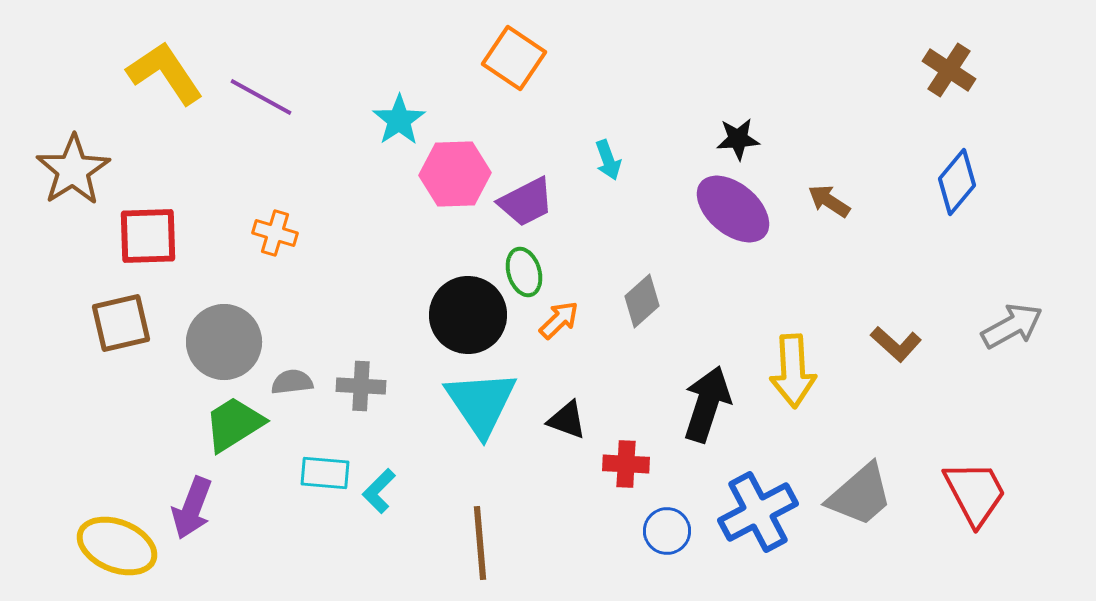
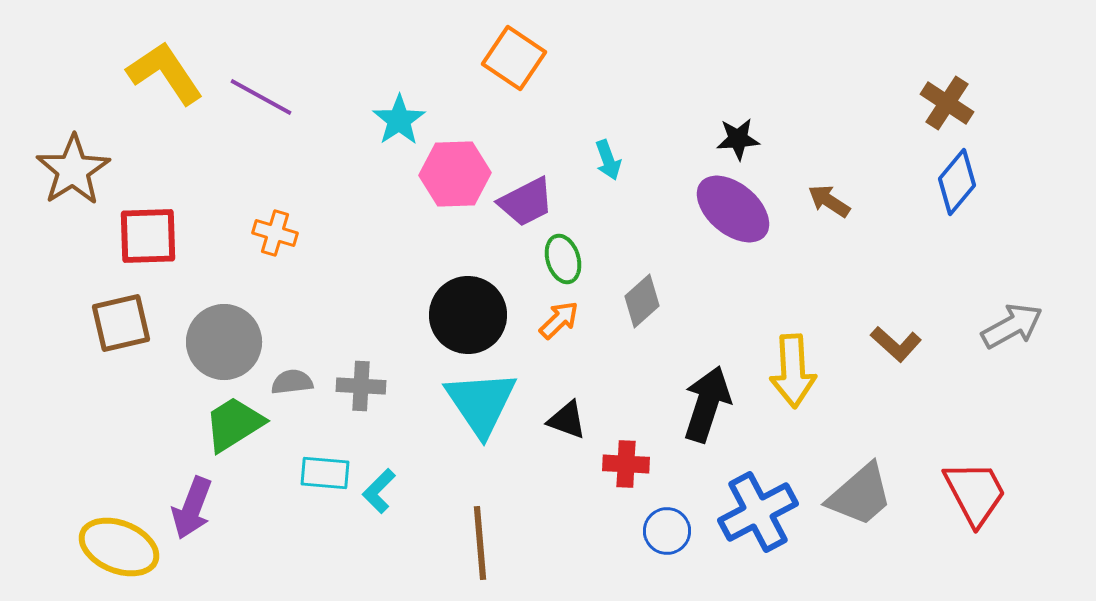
brown cross: moved 2 px left, 33 px down
green ellipse: moved 39 px right, 13 px up
yellow ellipse: moved 2 px right, 1 px down
